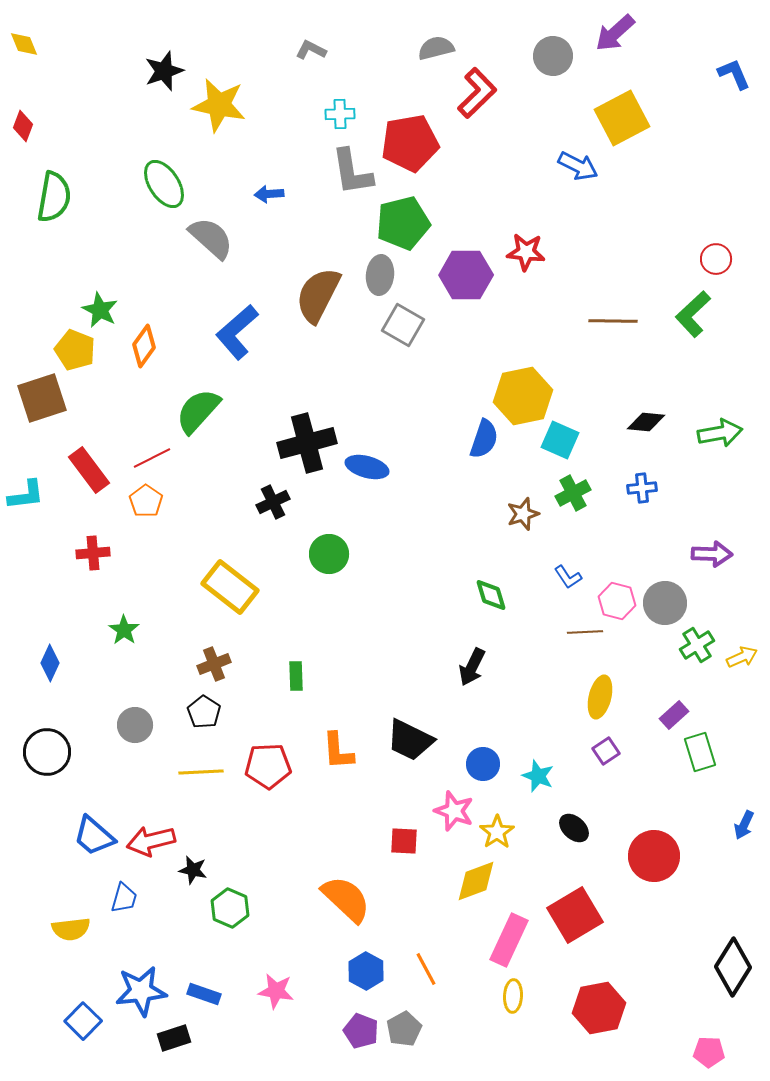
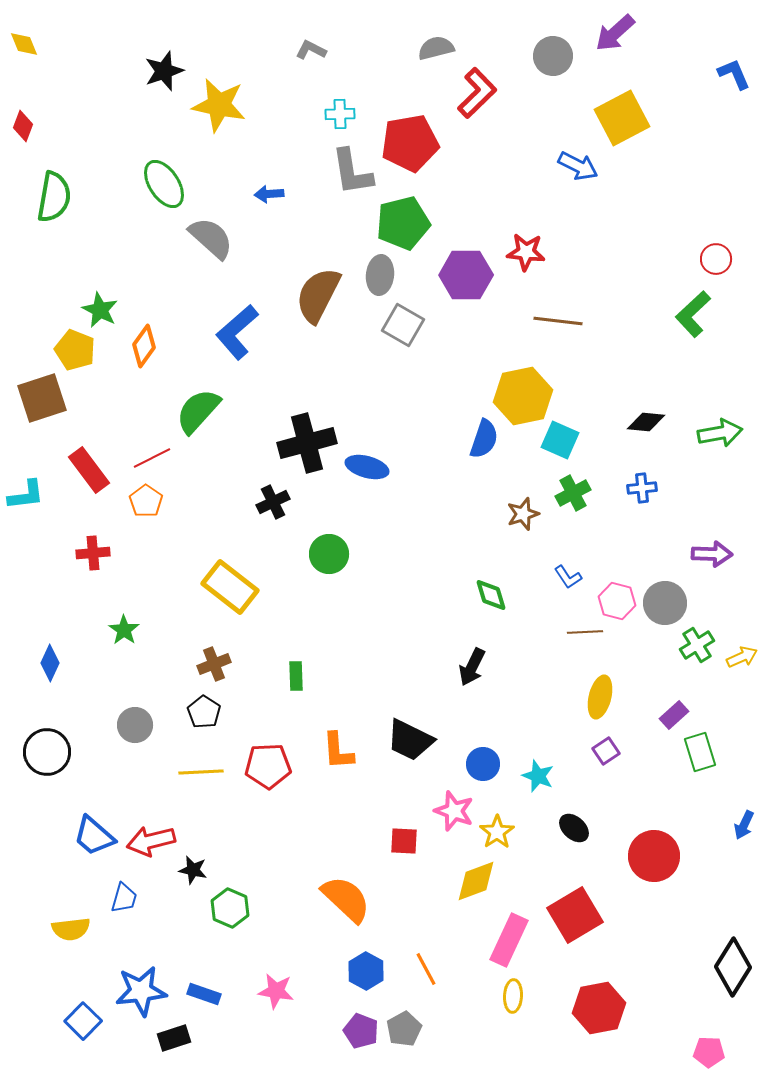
brown line at (613, 321): moved 55 px left; rotated 6 degrees clockwise
